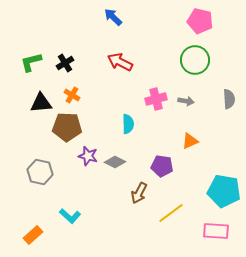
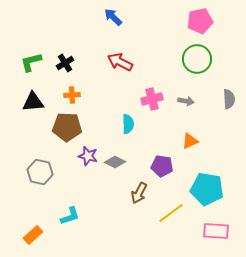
pink pentagon: rotated 25 degrees counterclockwise
green circle: moved 2 px right, 1 px up
orange cross: rotated 35 degrees counterclockwise
pink cross: moved 4 px left
black triangle: moved 8 px left, 1 px up
cyan pentagon: moved 17 px left, 2 px up
cyan L-shape: rotated 60 degrees counterclockwise
